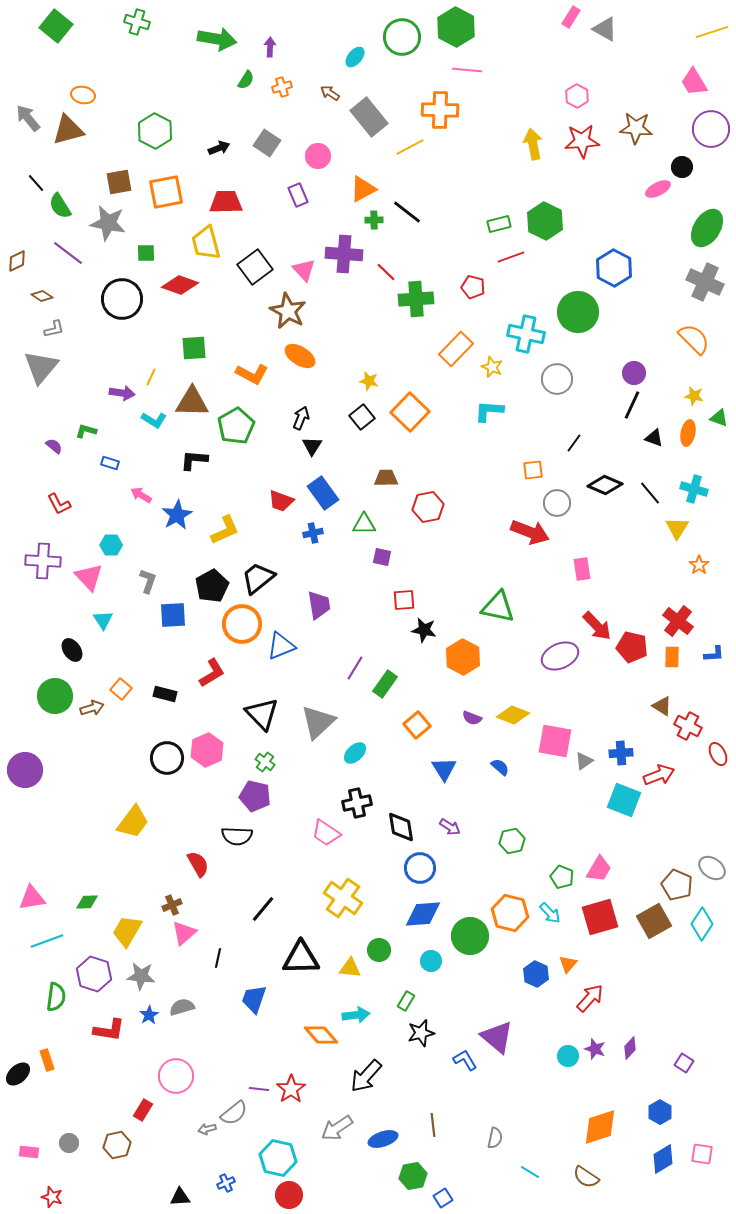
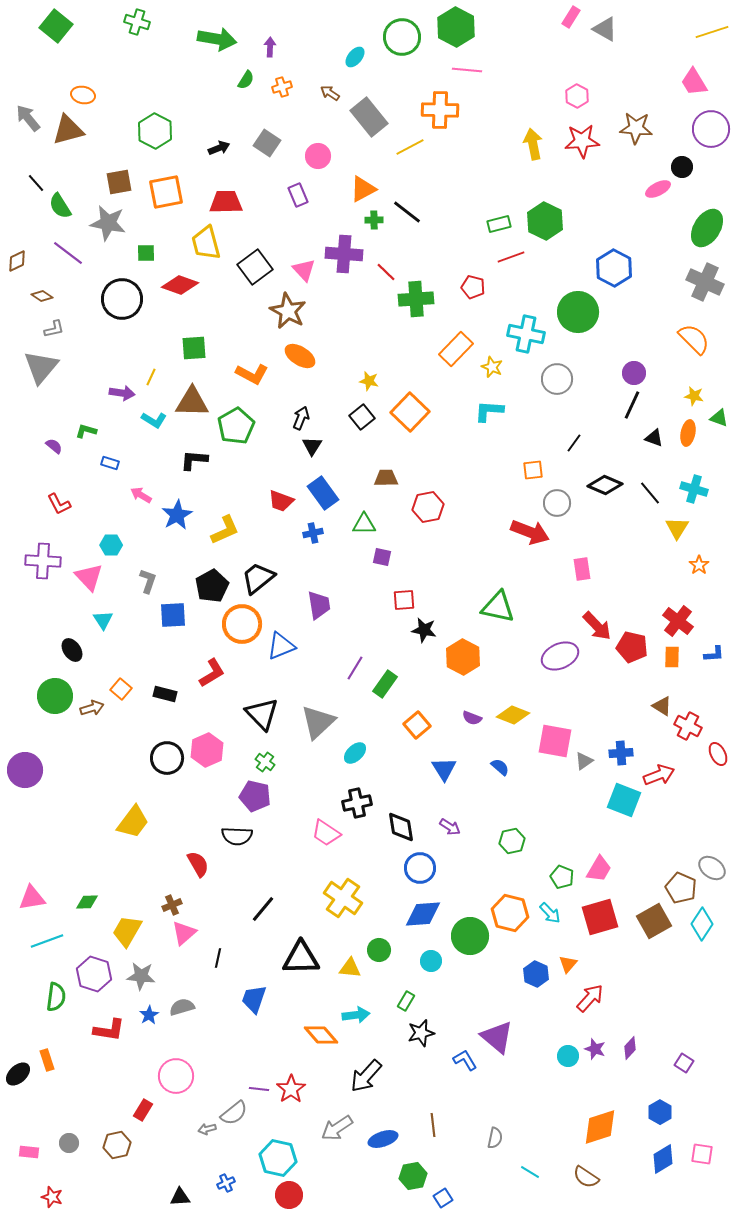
brown pentagon at (677, 885): moved 4 px right, 3 px down
